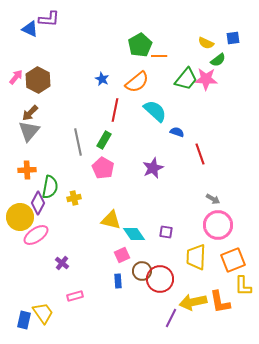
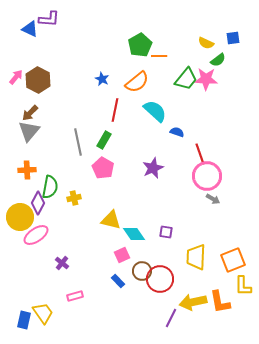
pink circle at (218, 225): moved 11 px left, 49 px up
blue rectangle at (118, 281): rotated 40 degrees counterclockwise
